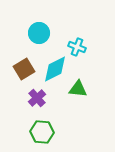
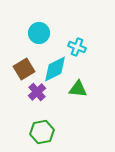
purple cross: moved 6 px up
green hexagon: rotated 15 degrees counterclockwise
